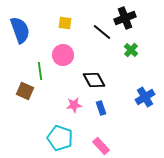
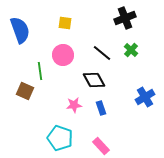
black line: moved 21 px down
